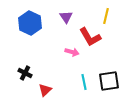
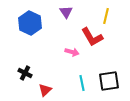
purple triangle: moved 5 px up
red L-shape: moved 2 px right
cyan line: moved 2 px left, 1 px down
